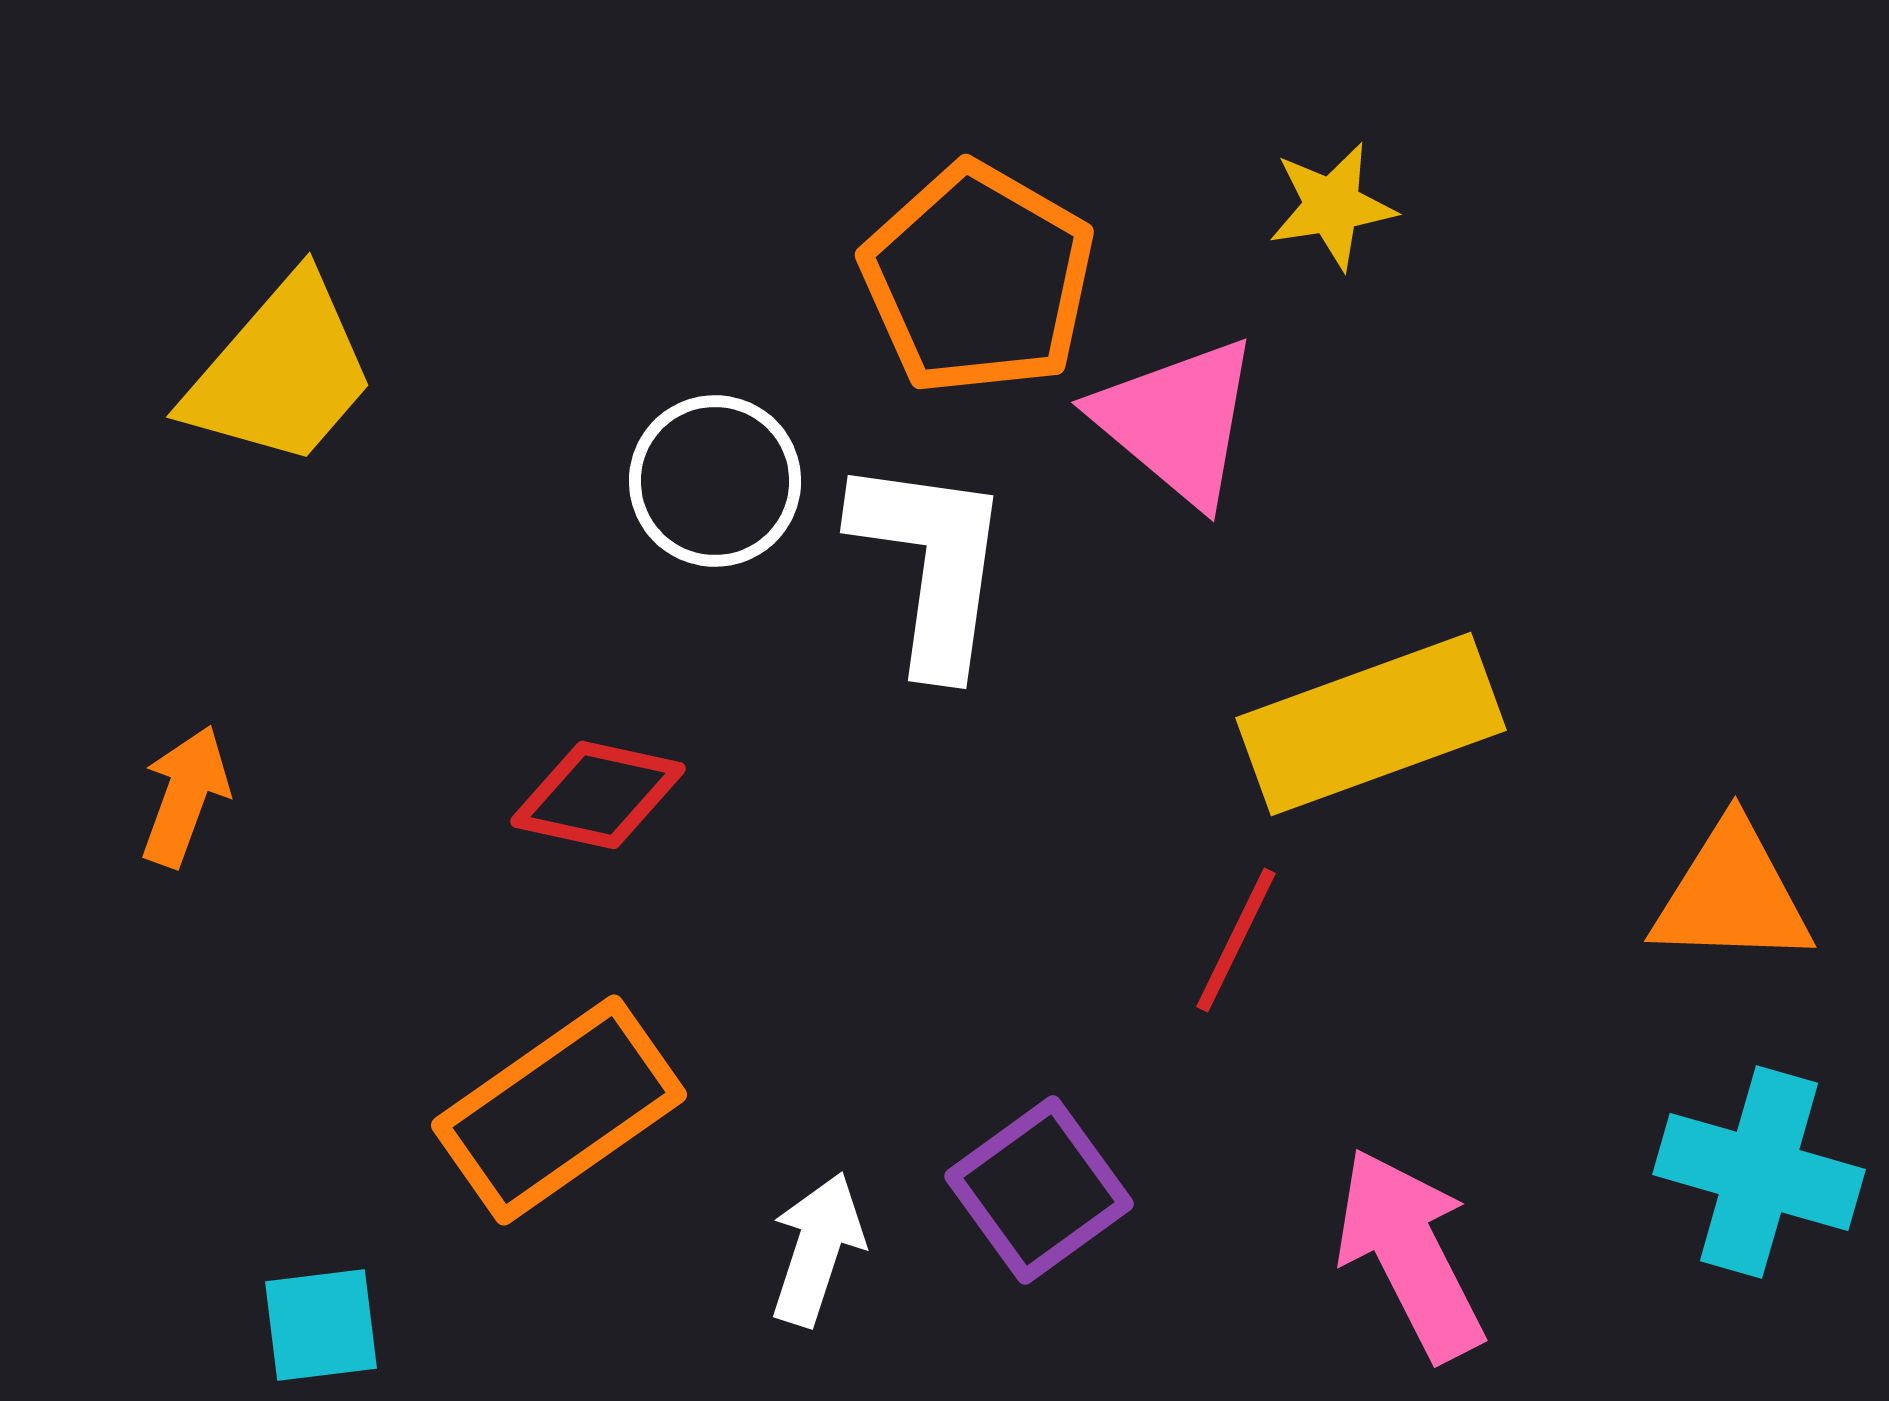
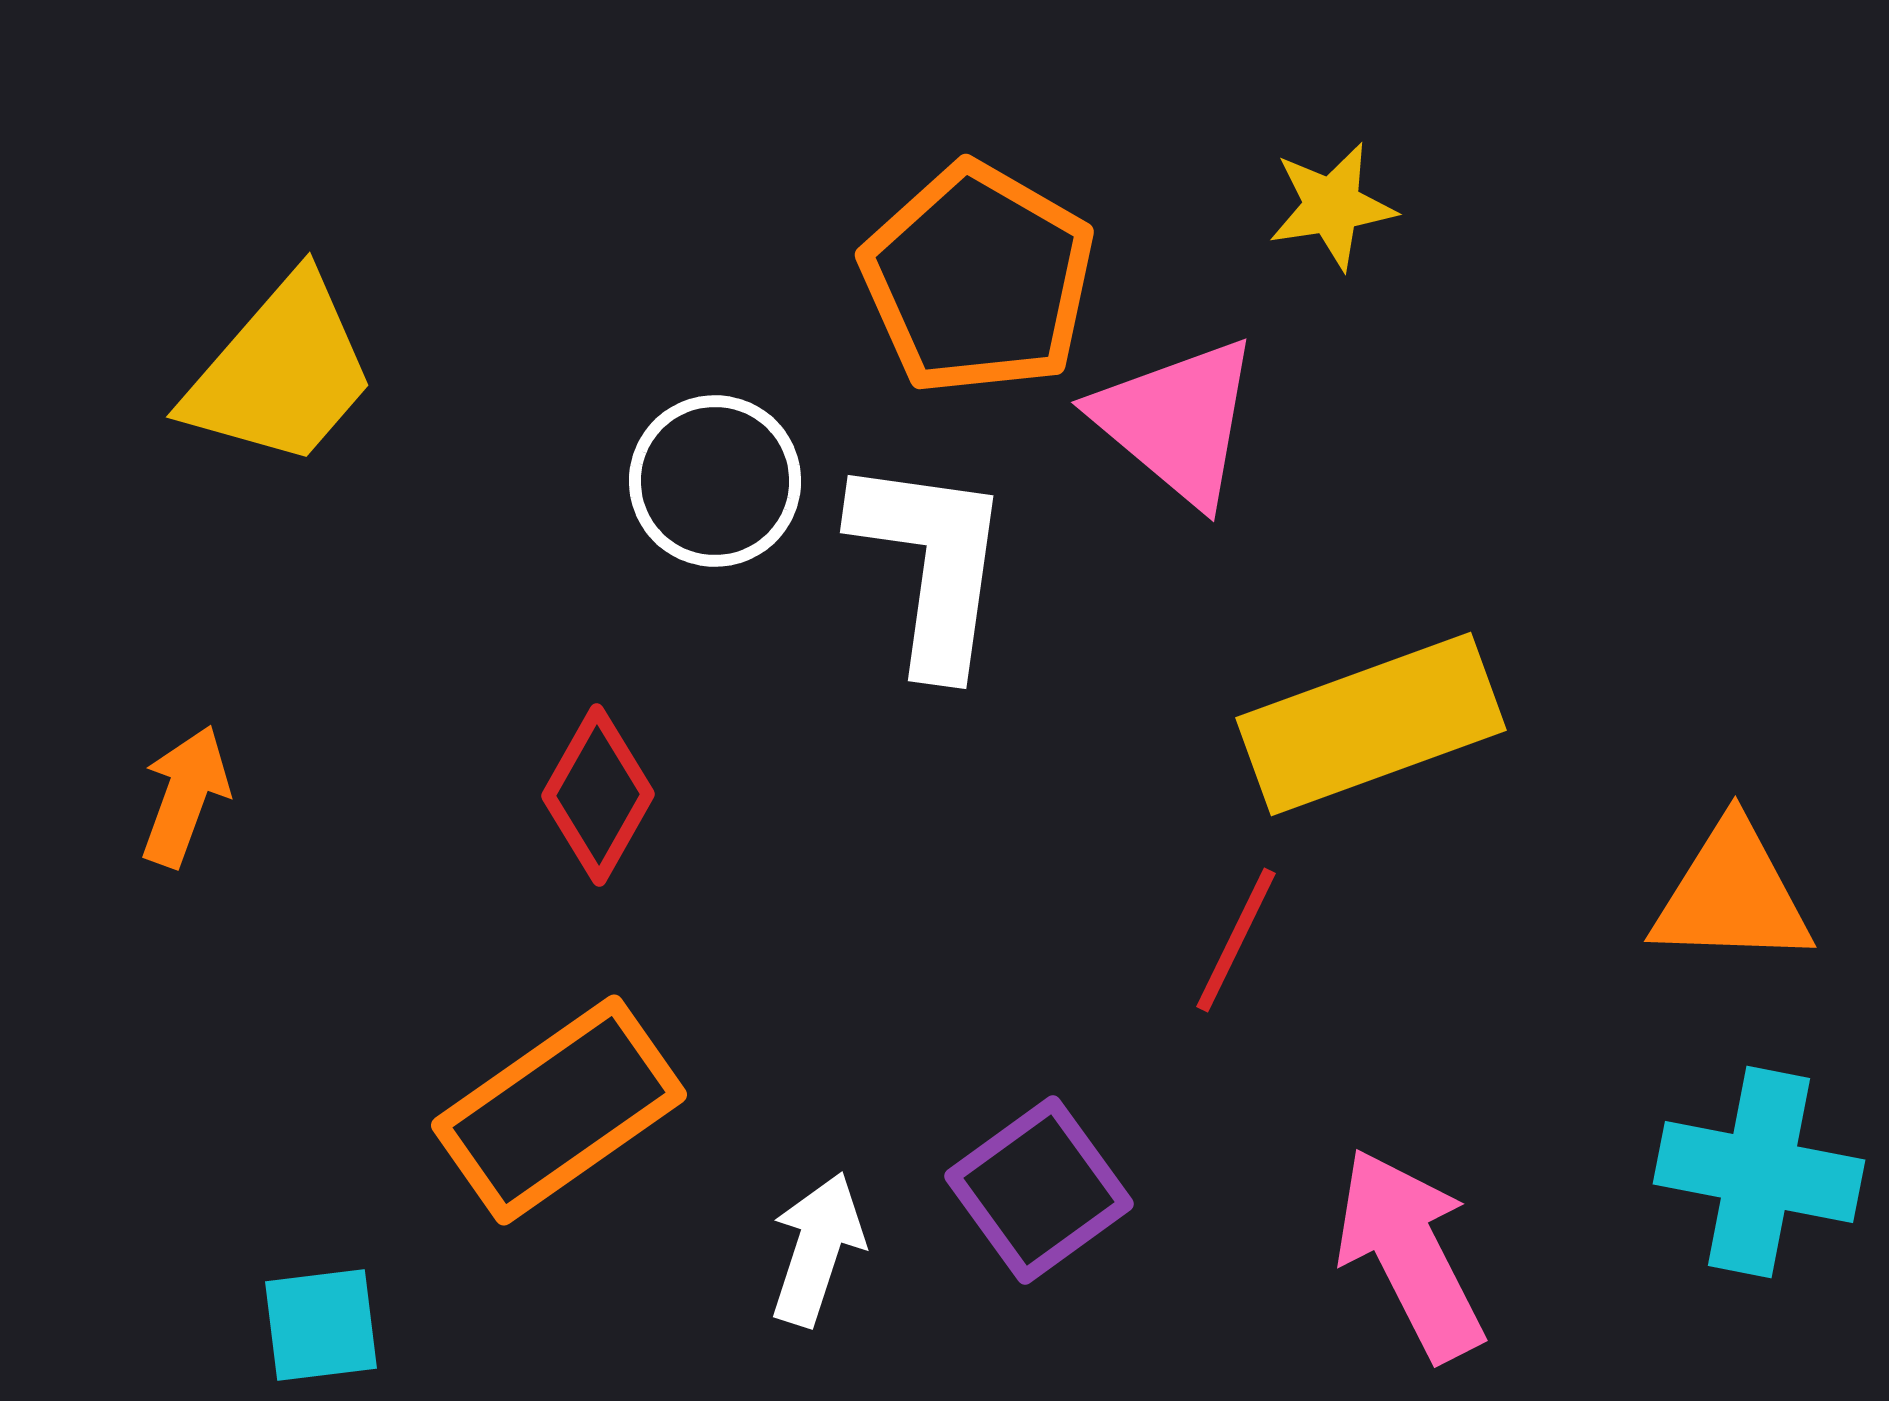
red diamond: rotated 73 degrees counterclockwise
cyan cross: rotated 5 degrees counterclockwise
